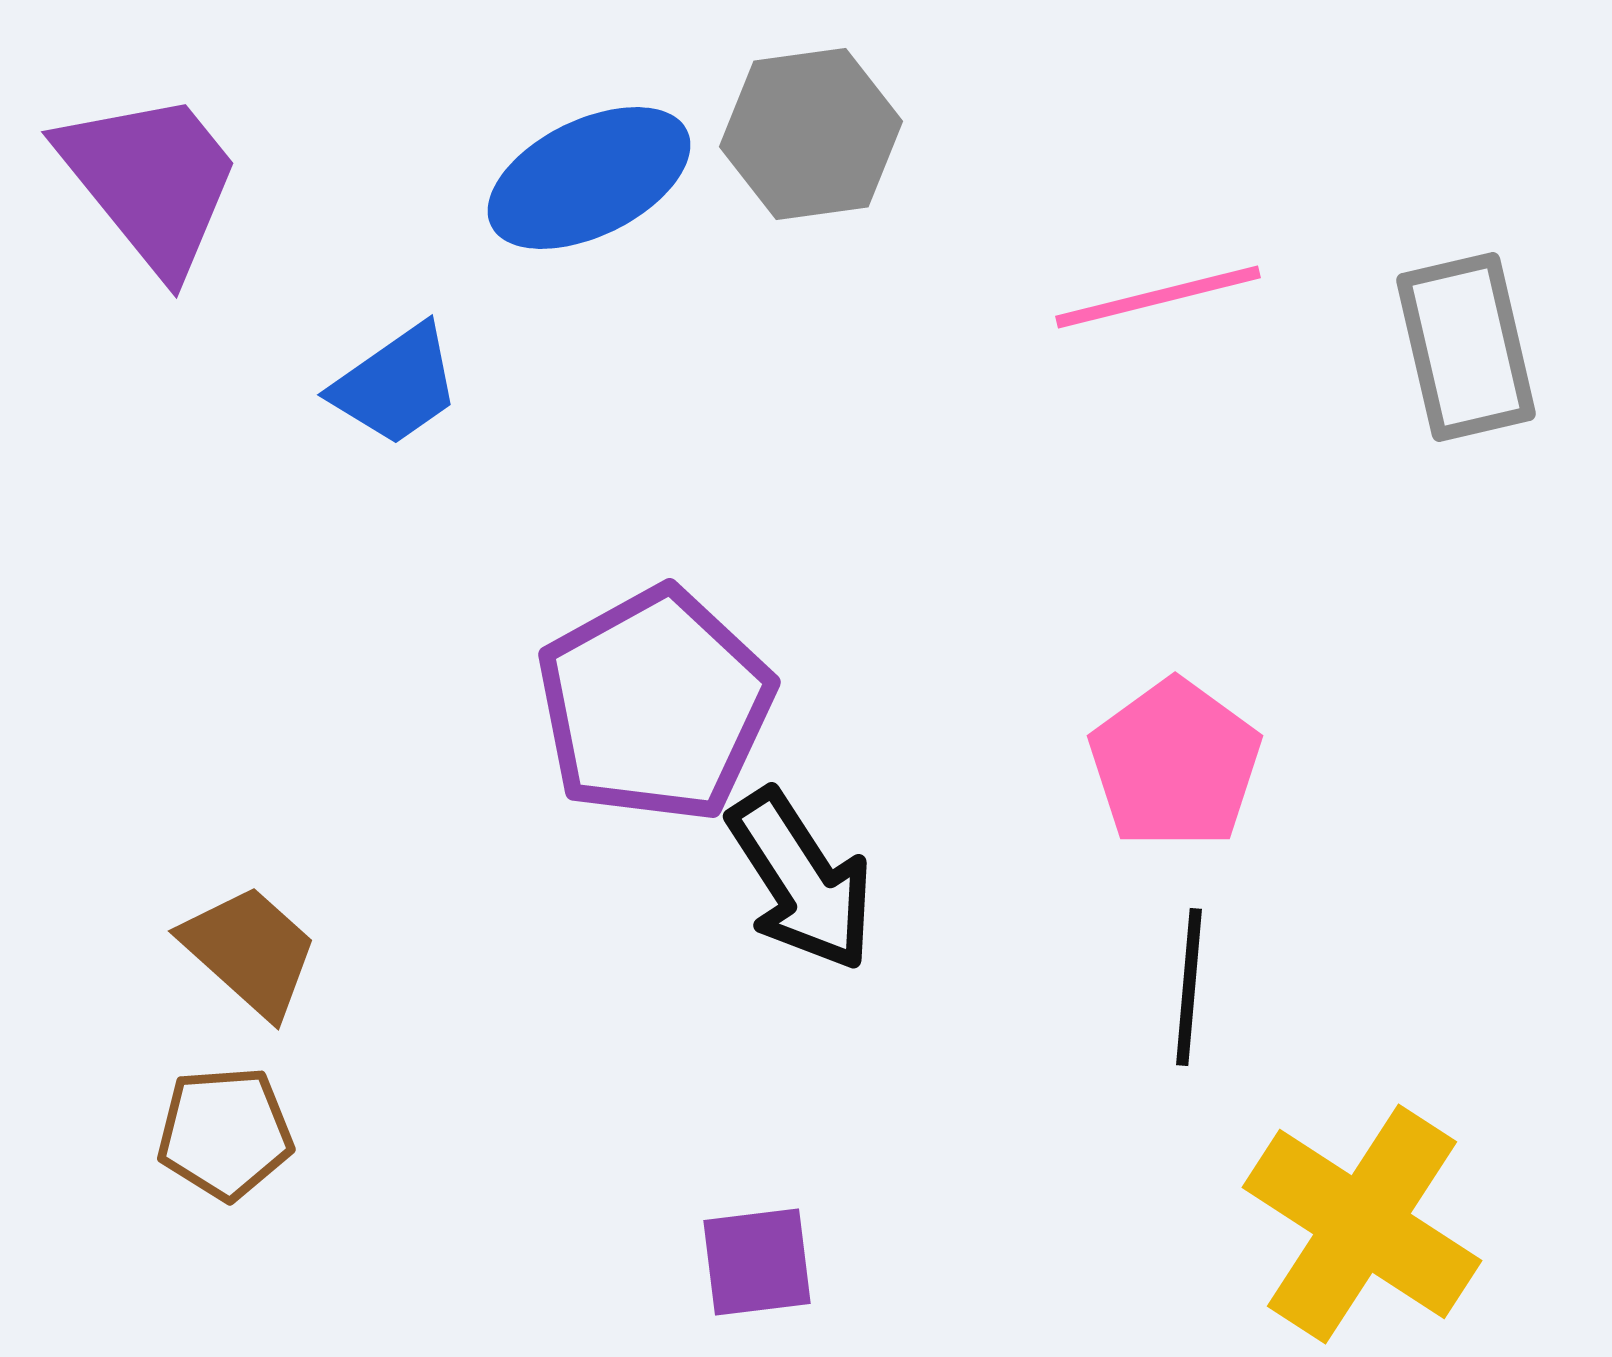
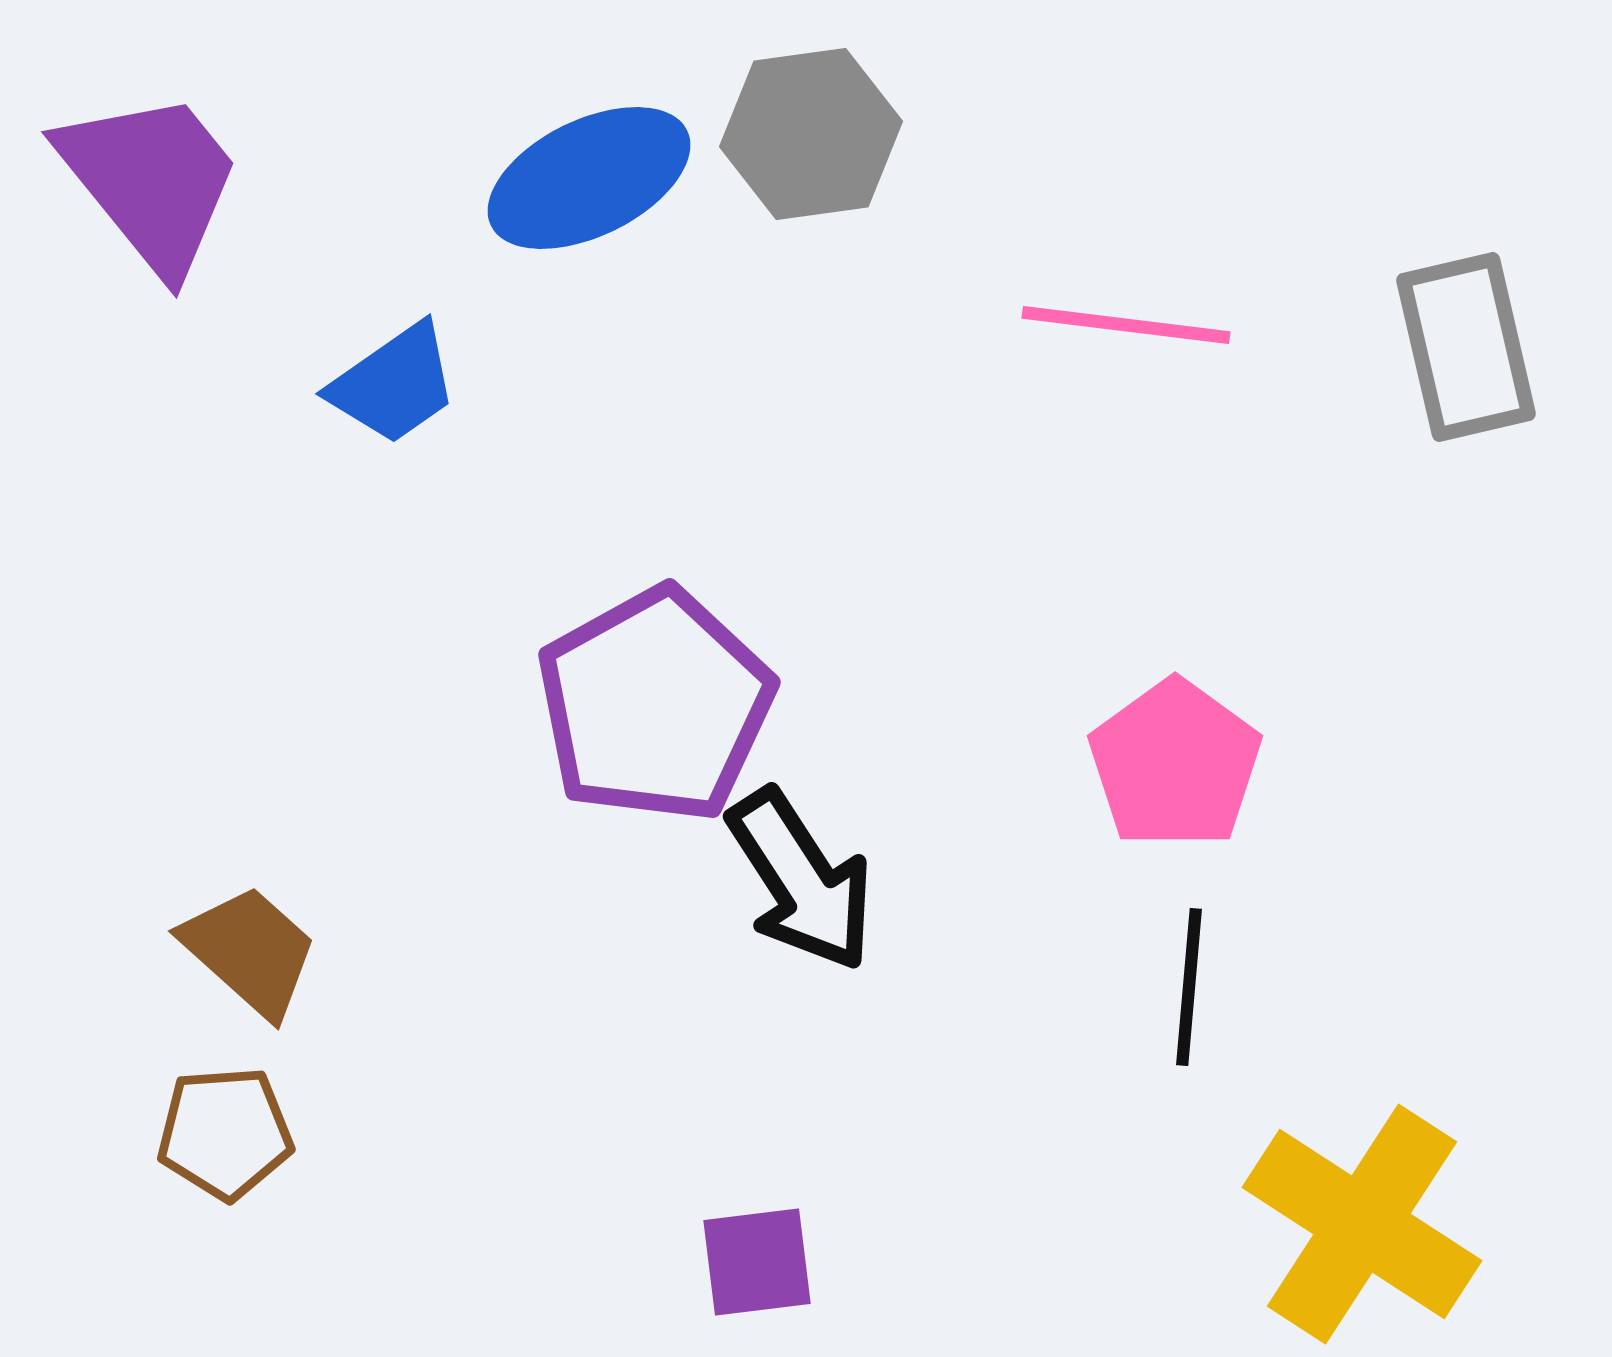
pink line: moved 32 px left, 28 px down; rotated 21 degrees clockwise
blue trapezoid: moved 2 px left, 1 px up
